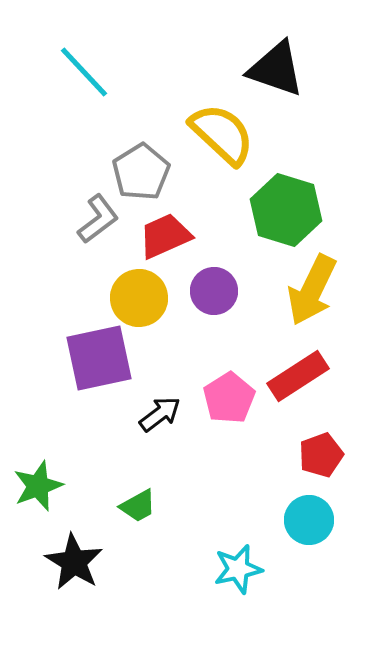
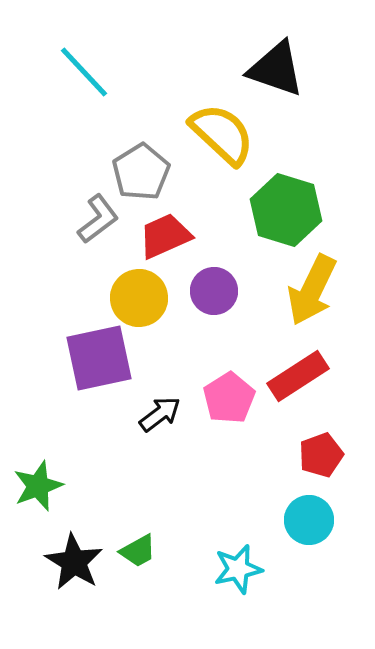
green trapezoid: moved 45 px down
